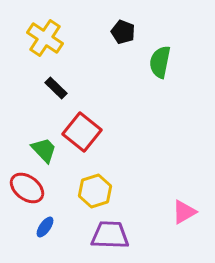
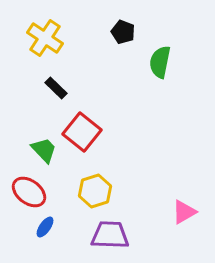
red ellipse: moved 2 px right, 4 px down
